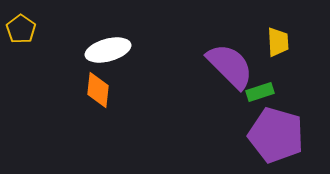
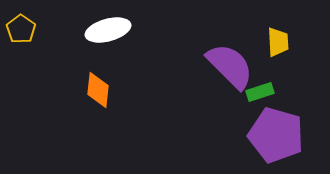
white ellipse: moved 20 px up
